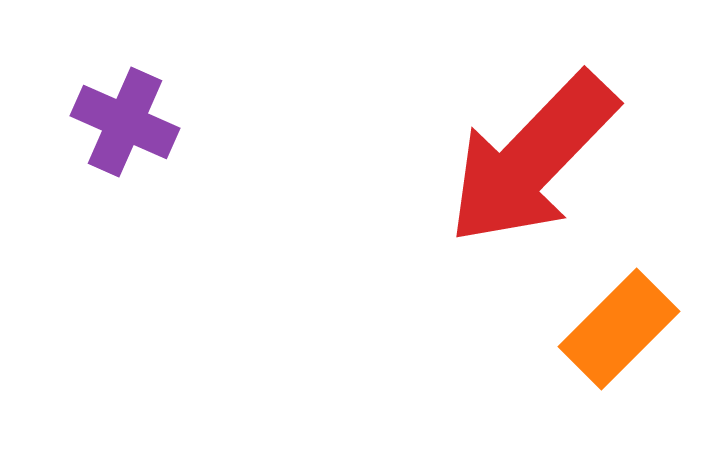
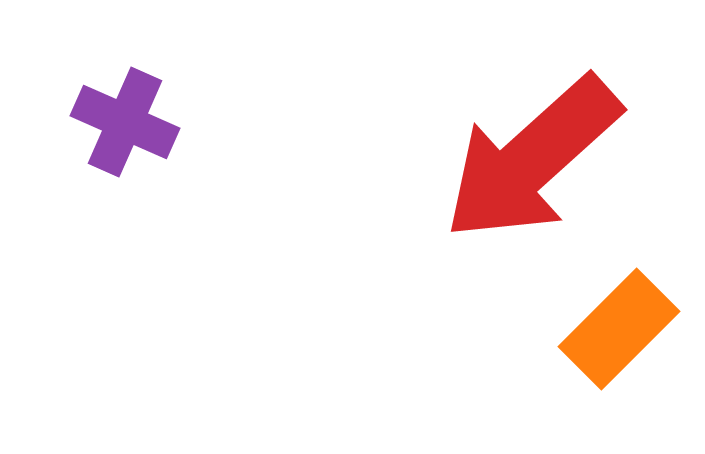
red arrow: rotated 4 degrees clockwise
